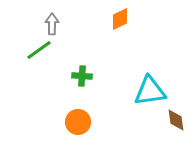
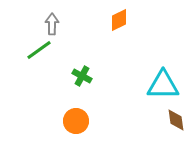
orange diamond: moved 1 px left, 1 px down
green cross: rotated 24 degrees clockwise
cyan triangle: moved 13 px right, 6 px up; rotated 8 degrees clockwise
orange circle: moved 2 px left, 1 px up
